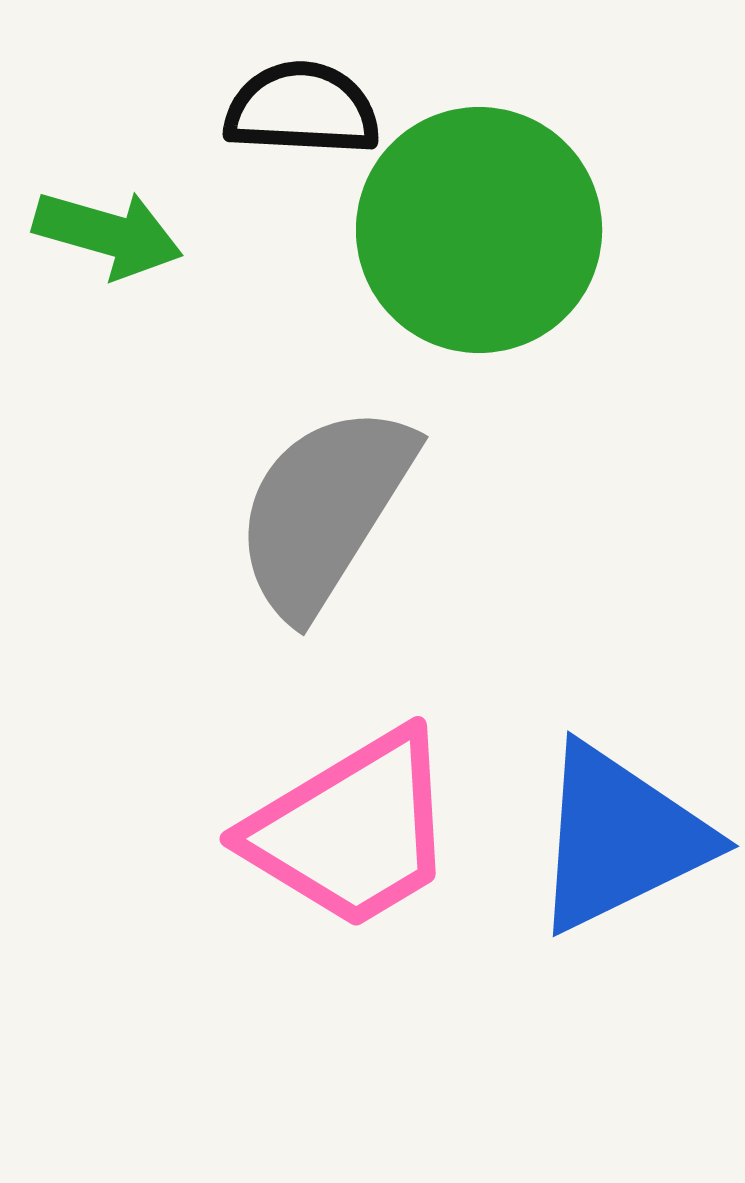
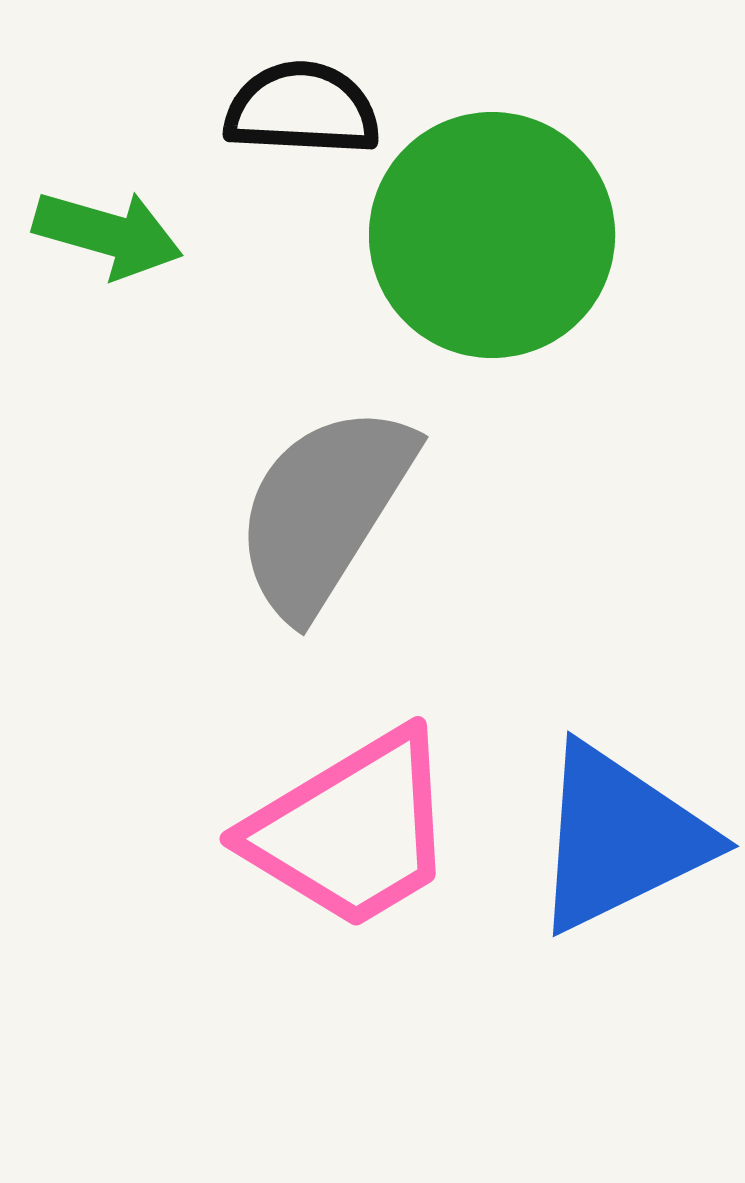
green circle: moved 13 px right, 5 px down
